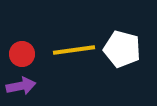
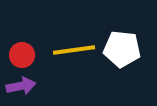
white pentagon: rotated 9 degrees counterclockwise
red circle: moved 1 px down
